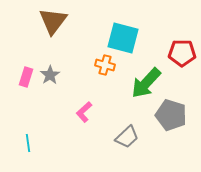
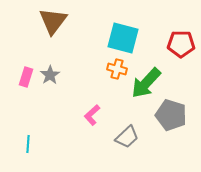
red pentagon: moved 1 px left, 9 px up
orange cross: moved 12 px right, 4 px down
pink L-shape: moved 8 px right, 3 px down
cyan line: moved 1 px down; rotated 12 degrees clockwise
